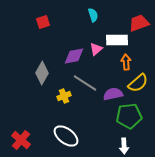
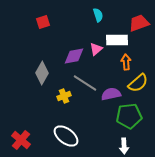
cyan semicircle: moved 5 px right
purple semicircle: moved 2 px left
